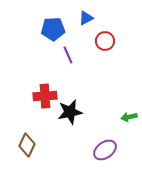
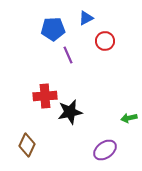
green arrow: moved 1 px down
